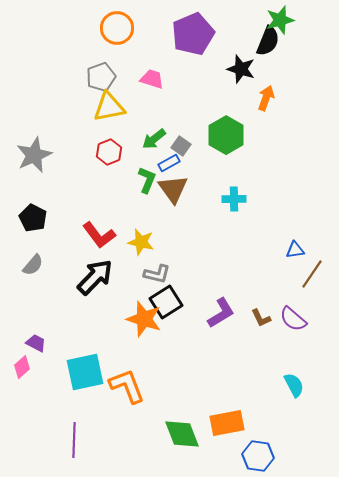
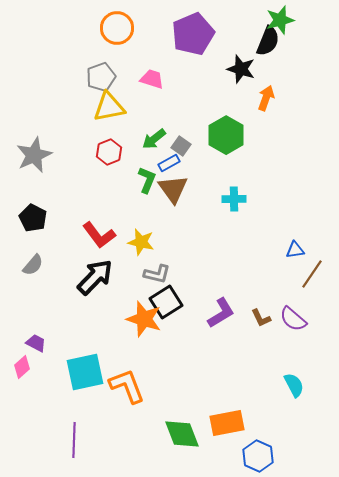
blue hexagon: rotated 16 degrees clockwise
